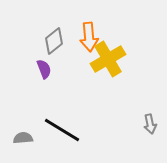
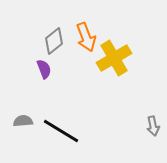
orange arrow: moved 3 px left; rotated 16 degrees counterclockwise
yellow cross: moved 6 px right, 1 px up
gray arrow: moved 3 px right, 2 px down
black line: moved 1 px left, 1 px down
gray semicircle: moved 17 px up
